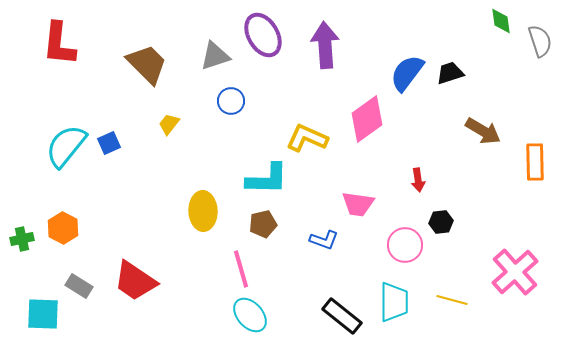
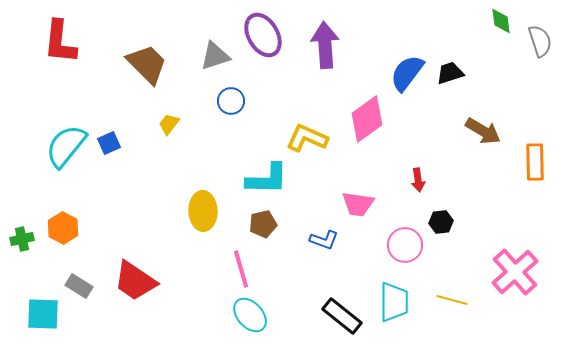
red L-shape: moved 1 px right, 2 px up
